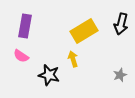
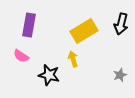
purple rectangle: moved 4 px right, 1 px up
